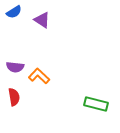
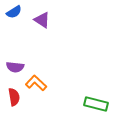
orange L-shape: moved 3 px left, 7 px down
